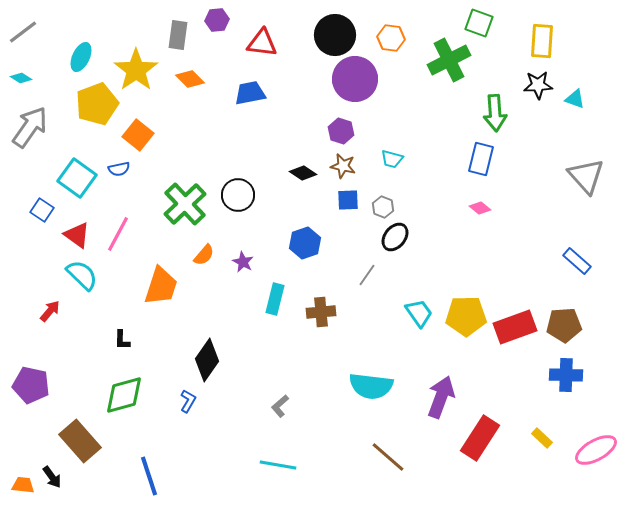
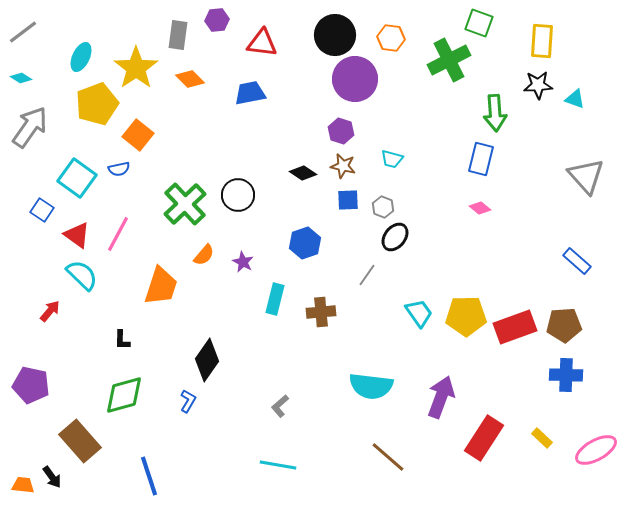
yellow star at (136, 70): moved 2 px up
red rectangle at (480, 438): moved 4 px right
